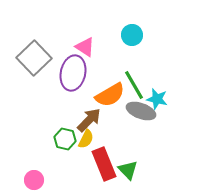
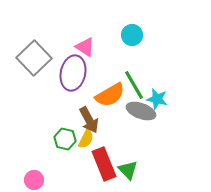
brown arrow: rotated 108 degrees clockwise
